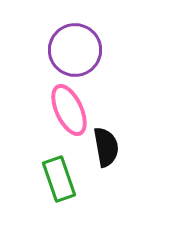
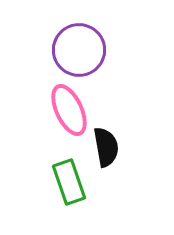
purple circle: moved 4 px right
green rectangle: moved 10 px right, 3 px down
